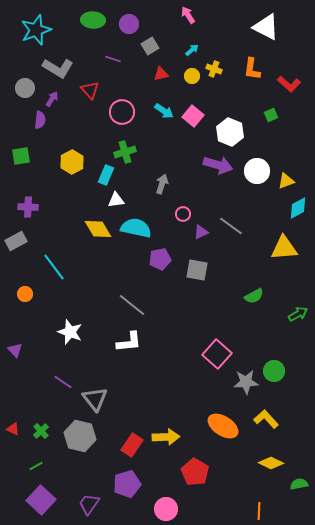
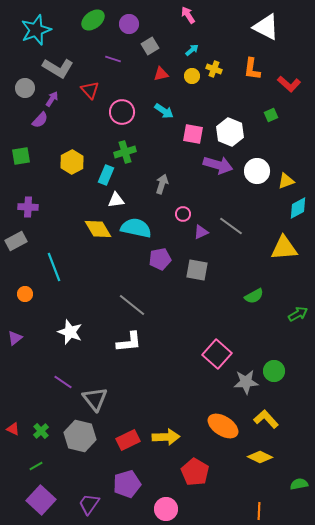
green ellipse at (93, 20): rotated 40 degrees counterclockwise
pink square at (193, 116): moved 18 px down; rotated 30 degrees counterclockwise
purple semicircle at (40, 120): rotated 36 degrees clockwise
cyan line at (54, 267): rotated 16 degrees clockwise
purple triangle at (15, 350): moved 12 px up; rotated 35 degrees clockwise
red rectangle at (132, 445): moved 4 px left, 5 px up; rotated 30 degrees clockwise
yellow diamond at (271, 463): moved 11 px left, 6 px up
